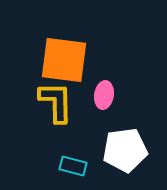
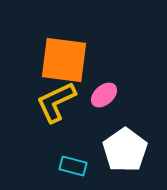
pink ellipse: rotated 40 degrees clockwise
yellow L-shape: rotated 114 degrees counterclockwise
white pentagon: rotated 27 degrees counterclockwise
